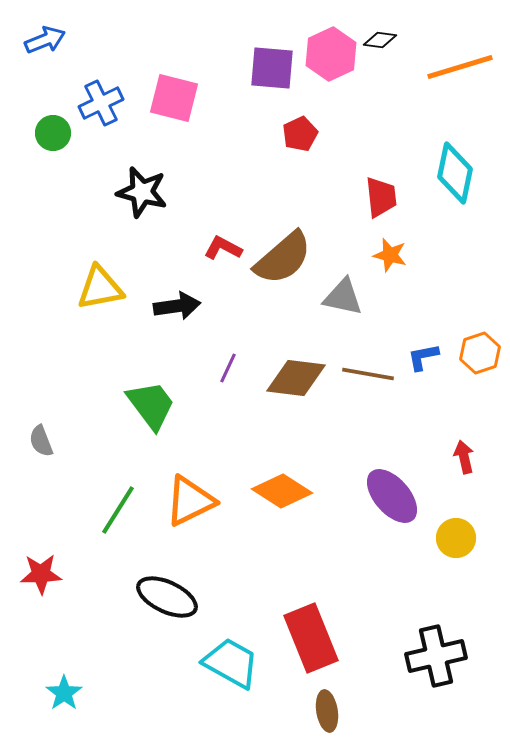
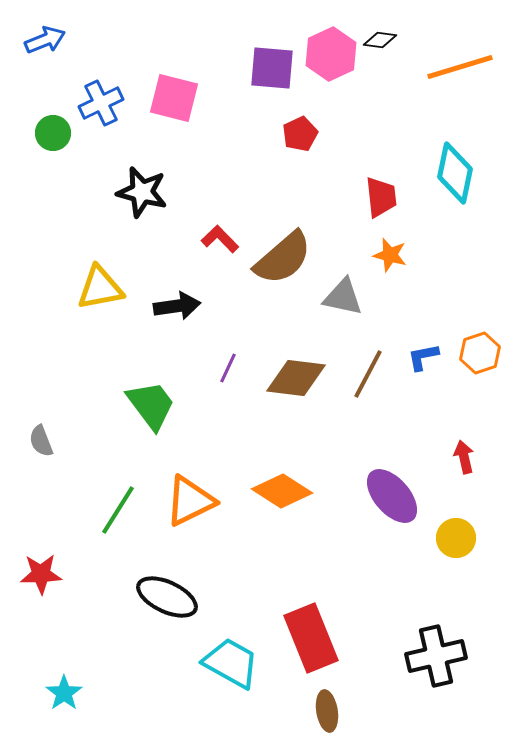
red L-shape: moved 3 px left, 9 px up; rotated 18 degrees clockwise
brown line: rotated 72 degrees counterclockwise
